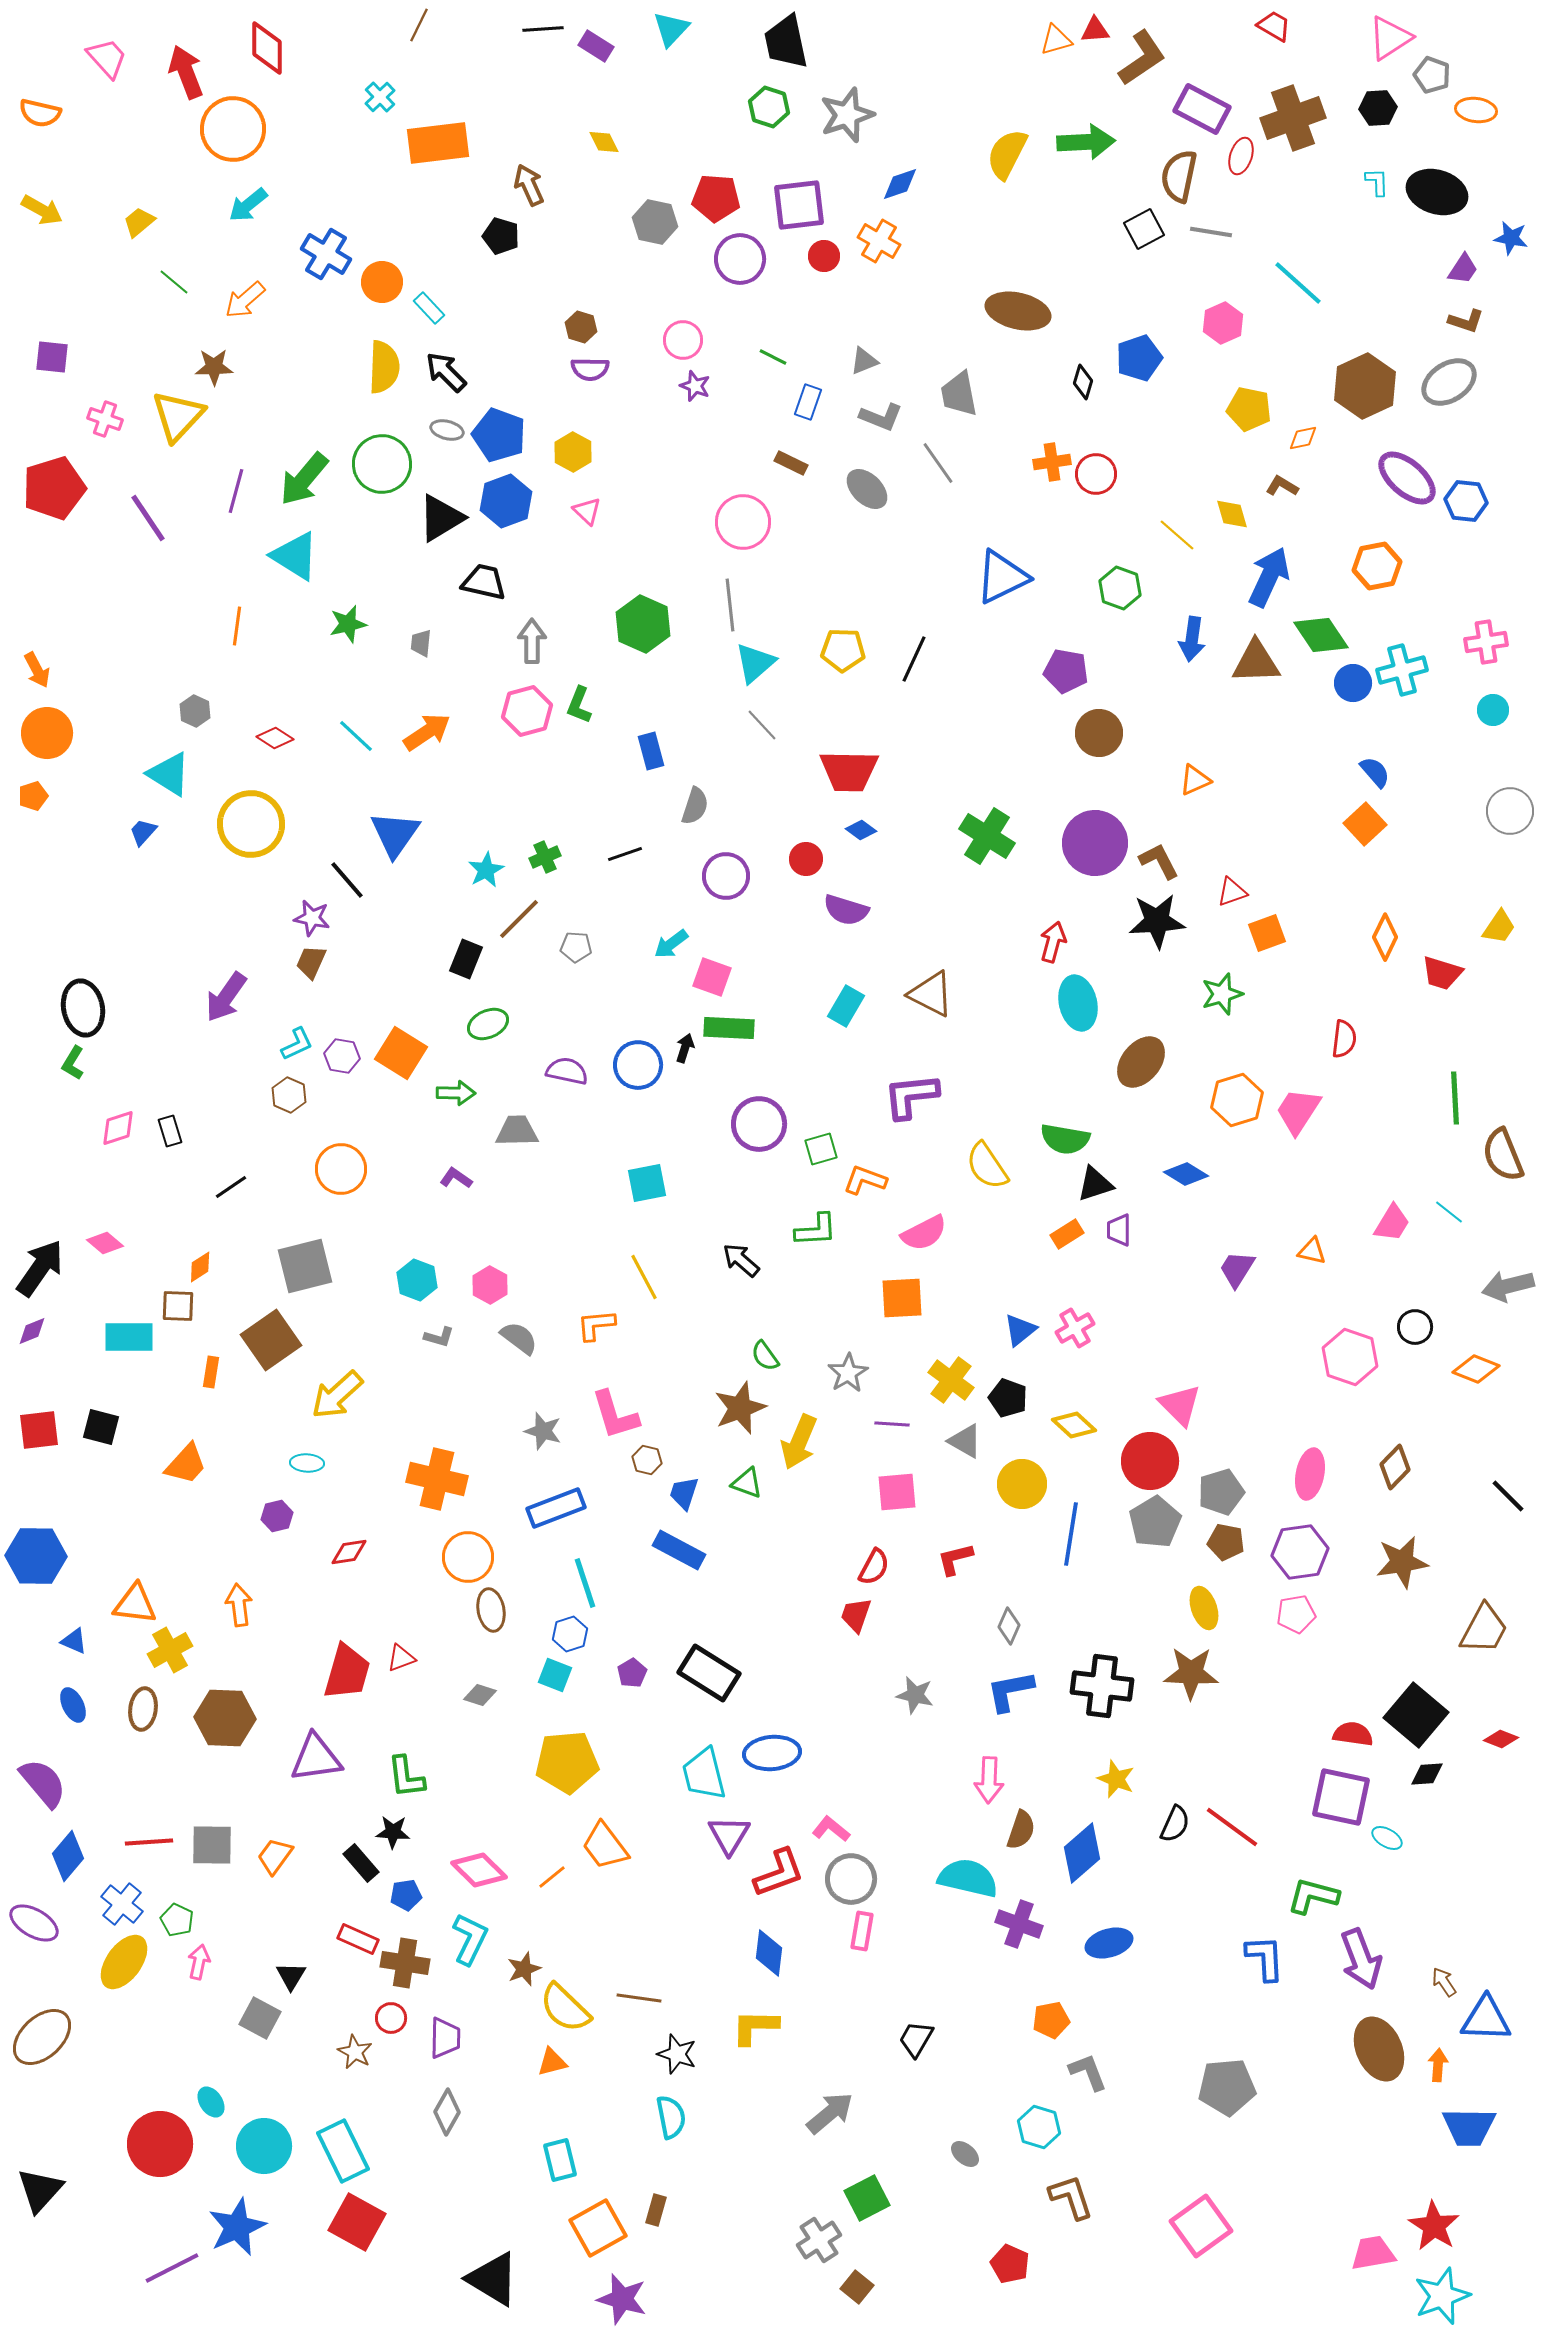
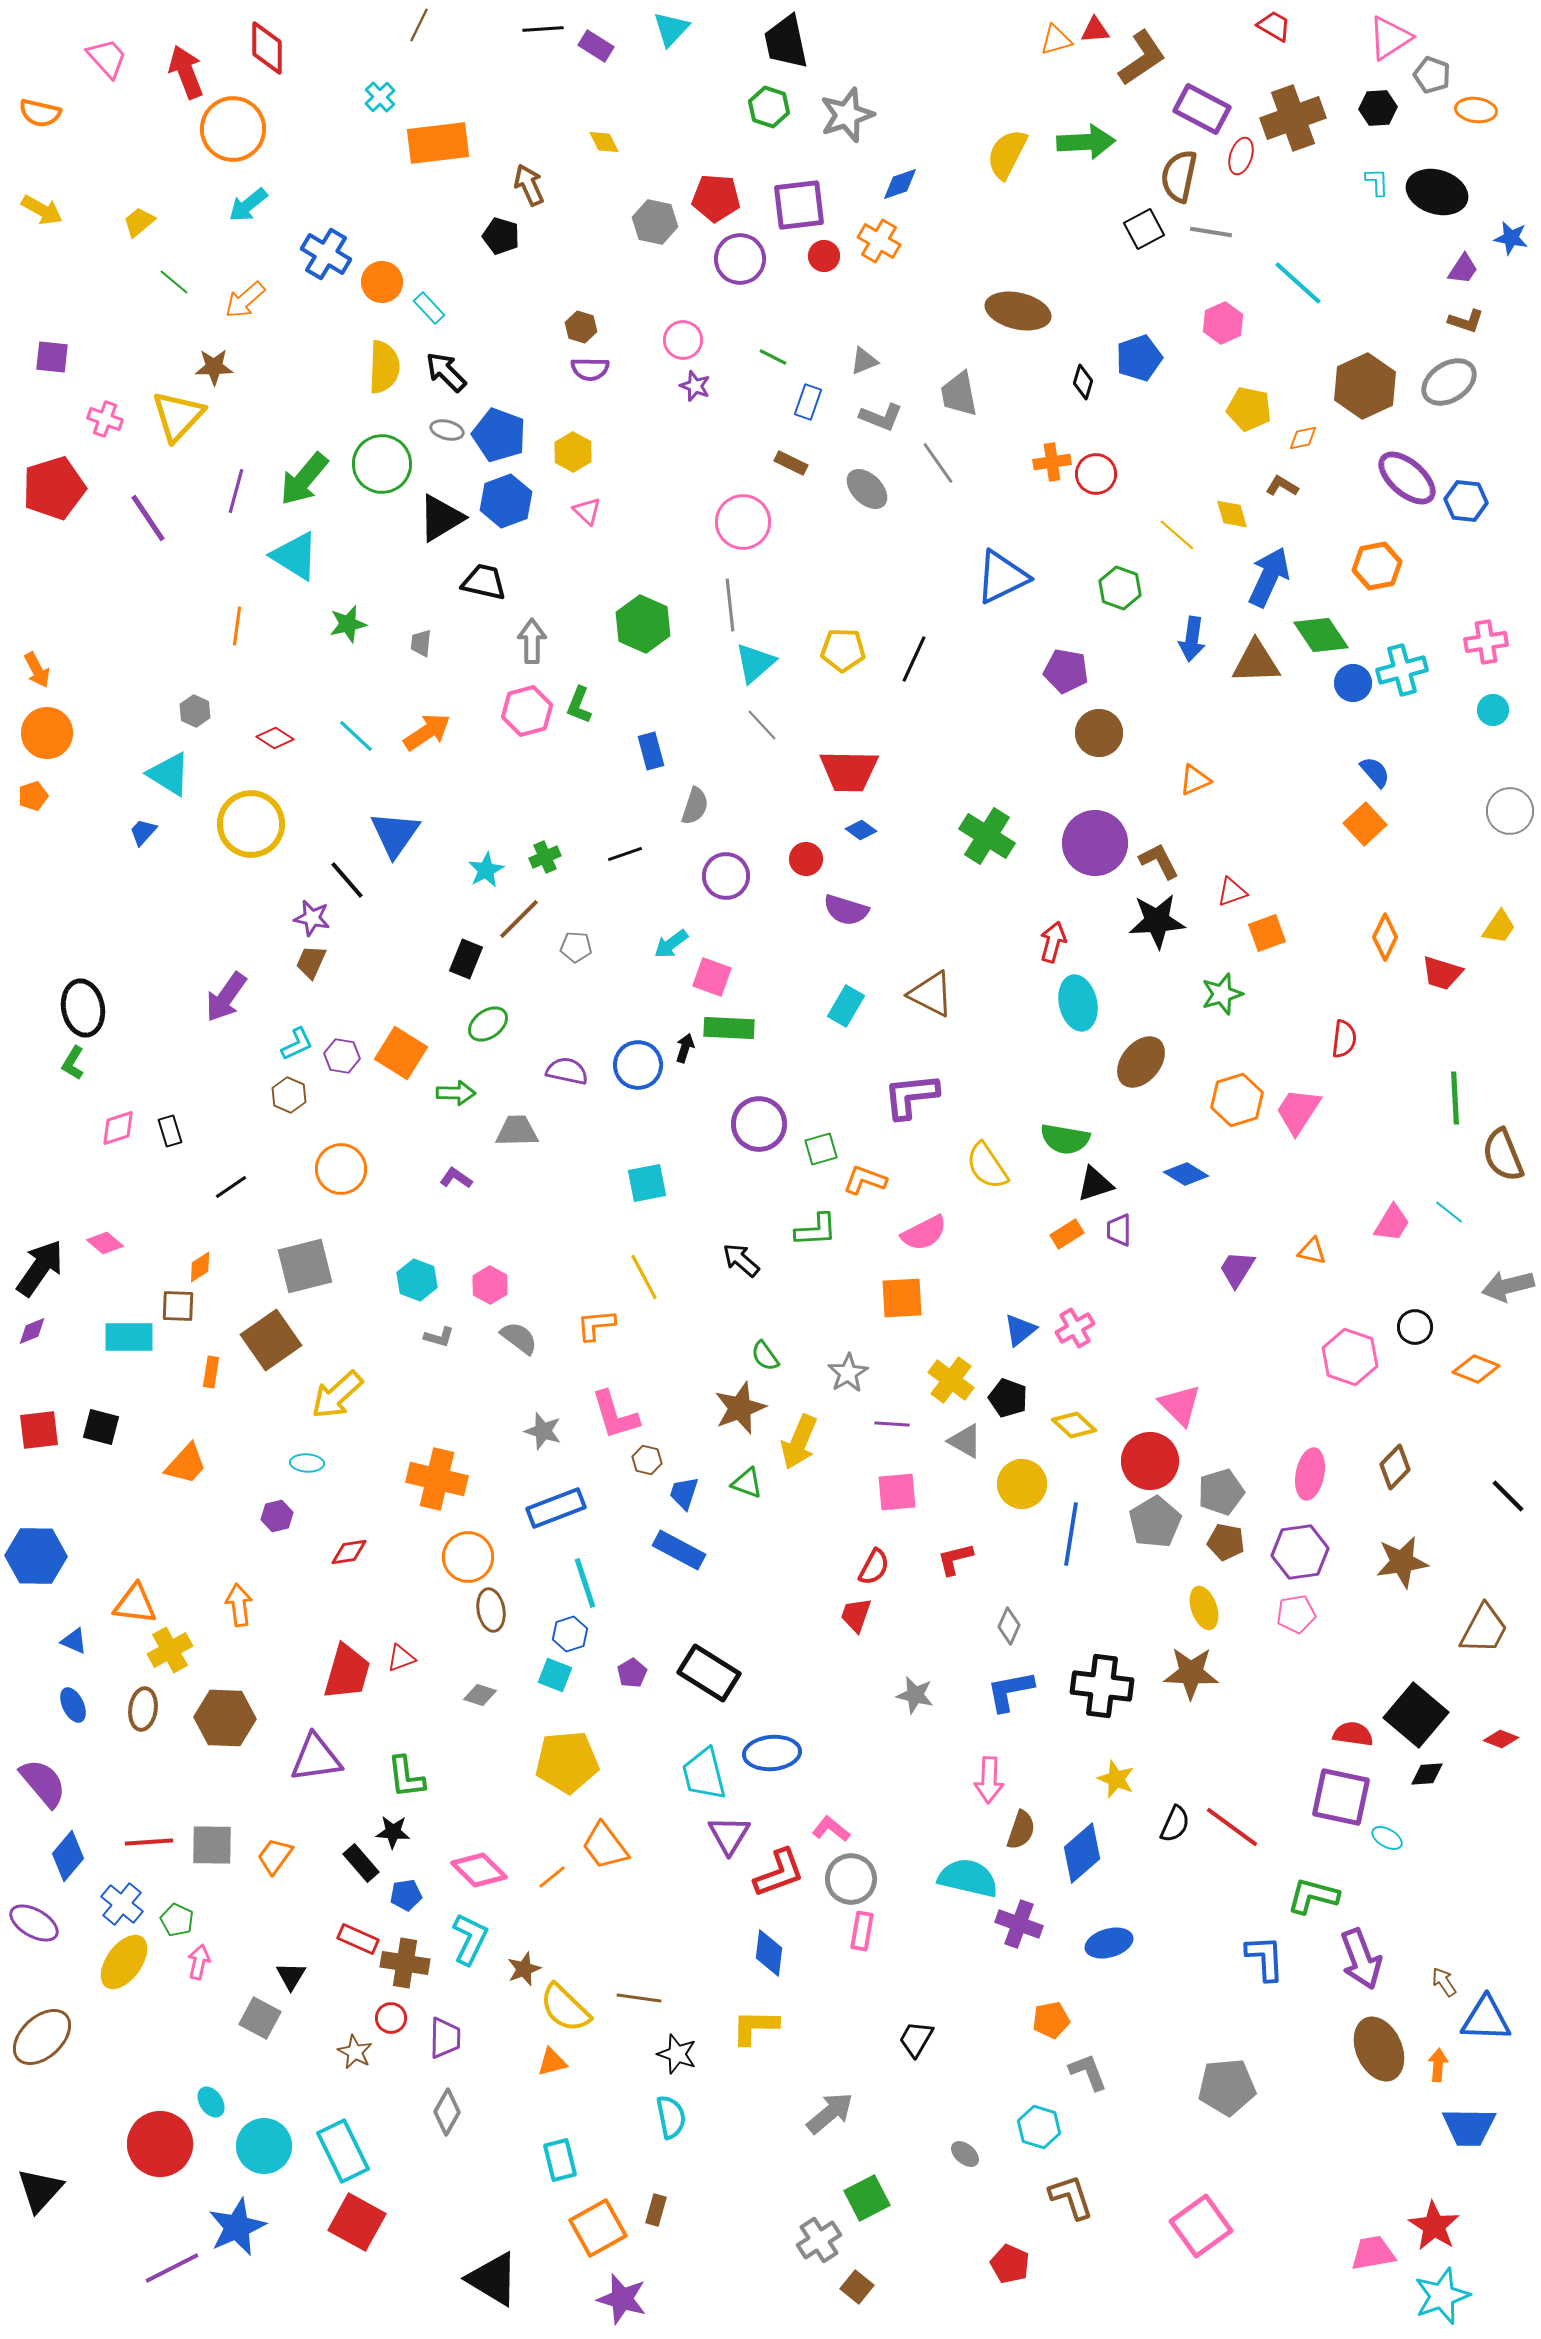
green ellipse at (488, 1024): rotated 12 degrees counterclockwise
